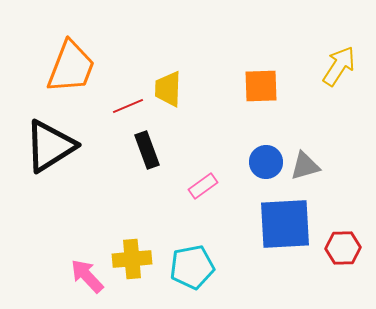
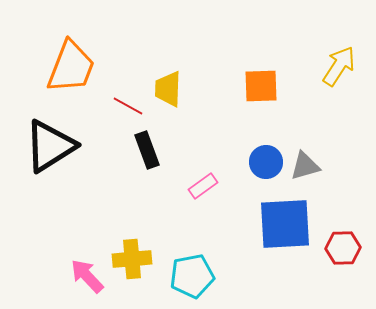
red line: rotated 52 degrees clockwise
cyan pentagon: moved 9 px down
